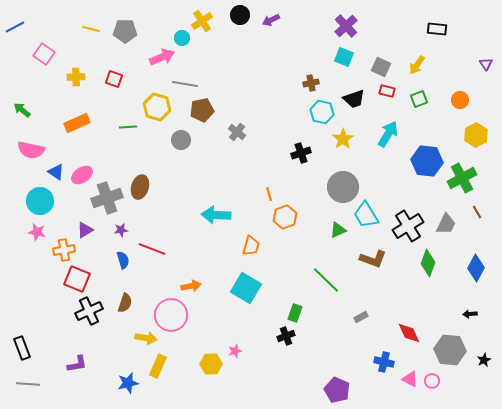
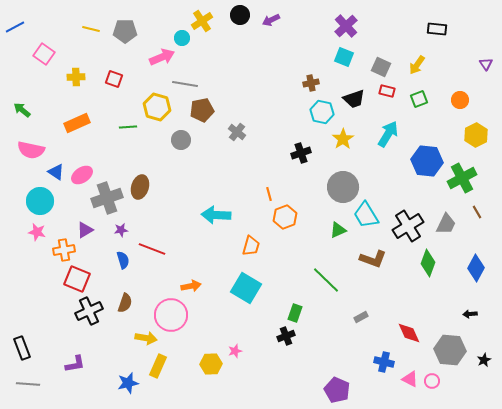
purple L-shape at (77, 364): moved 2 px left
